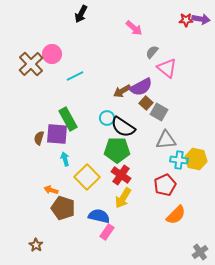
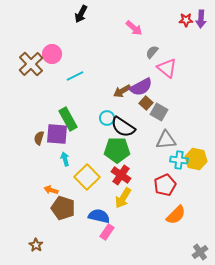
purple arrow: rotated 84 degrees clockwise
